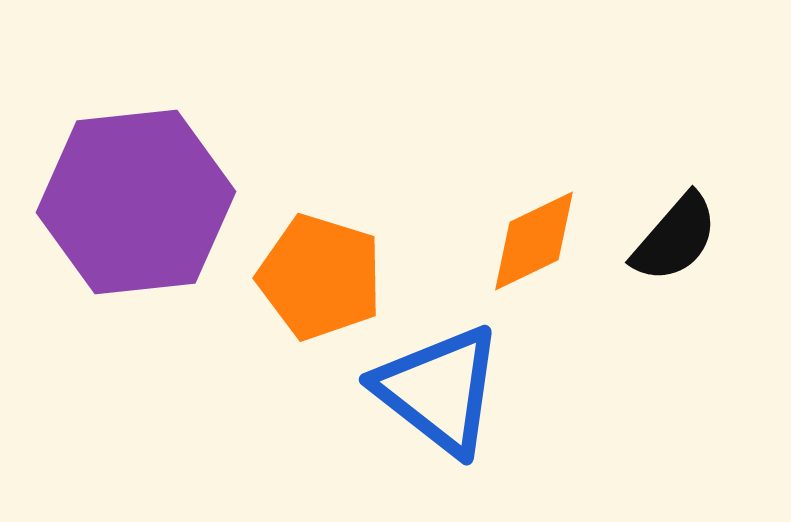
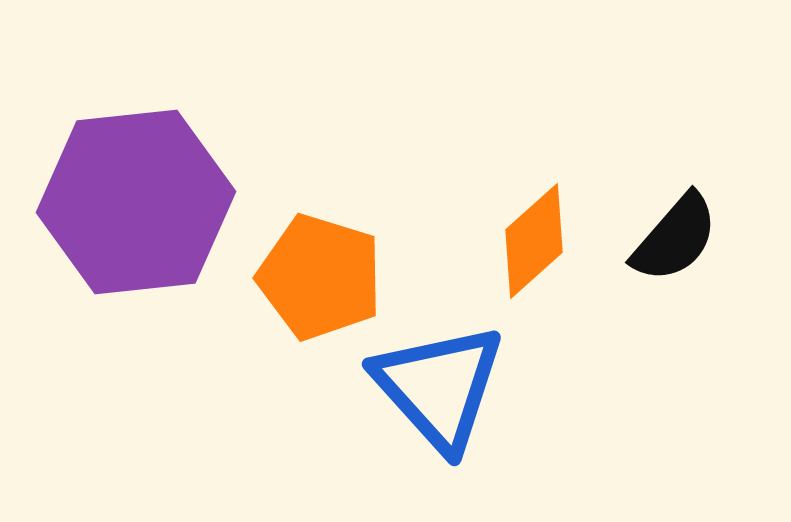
orange diamond: rotated 16 degrees counterclockwise
blue triangle: moved 3 px up; rotated 10 degrees clockwise
